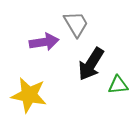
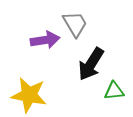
gray trapezoid: moved 1 px left
purple arrow: moved 1 px right, 2 px up
green triangle: moved 4 px left, 6 px down
